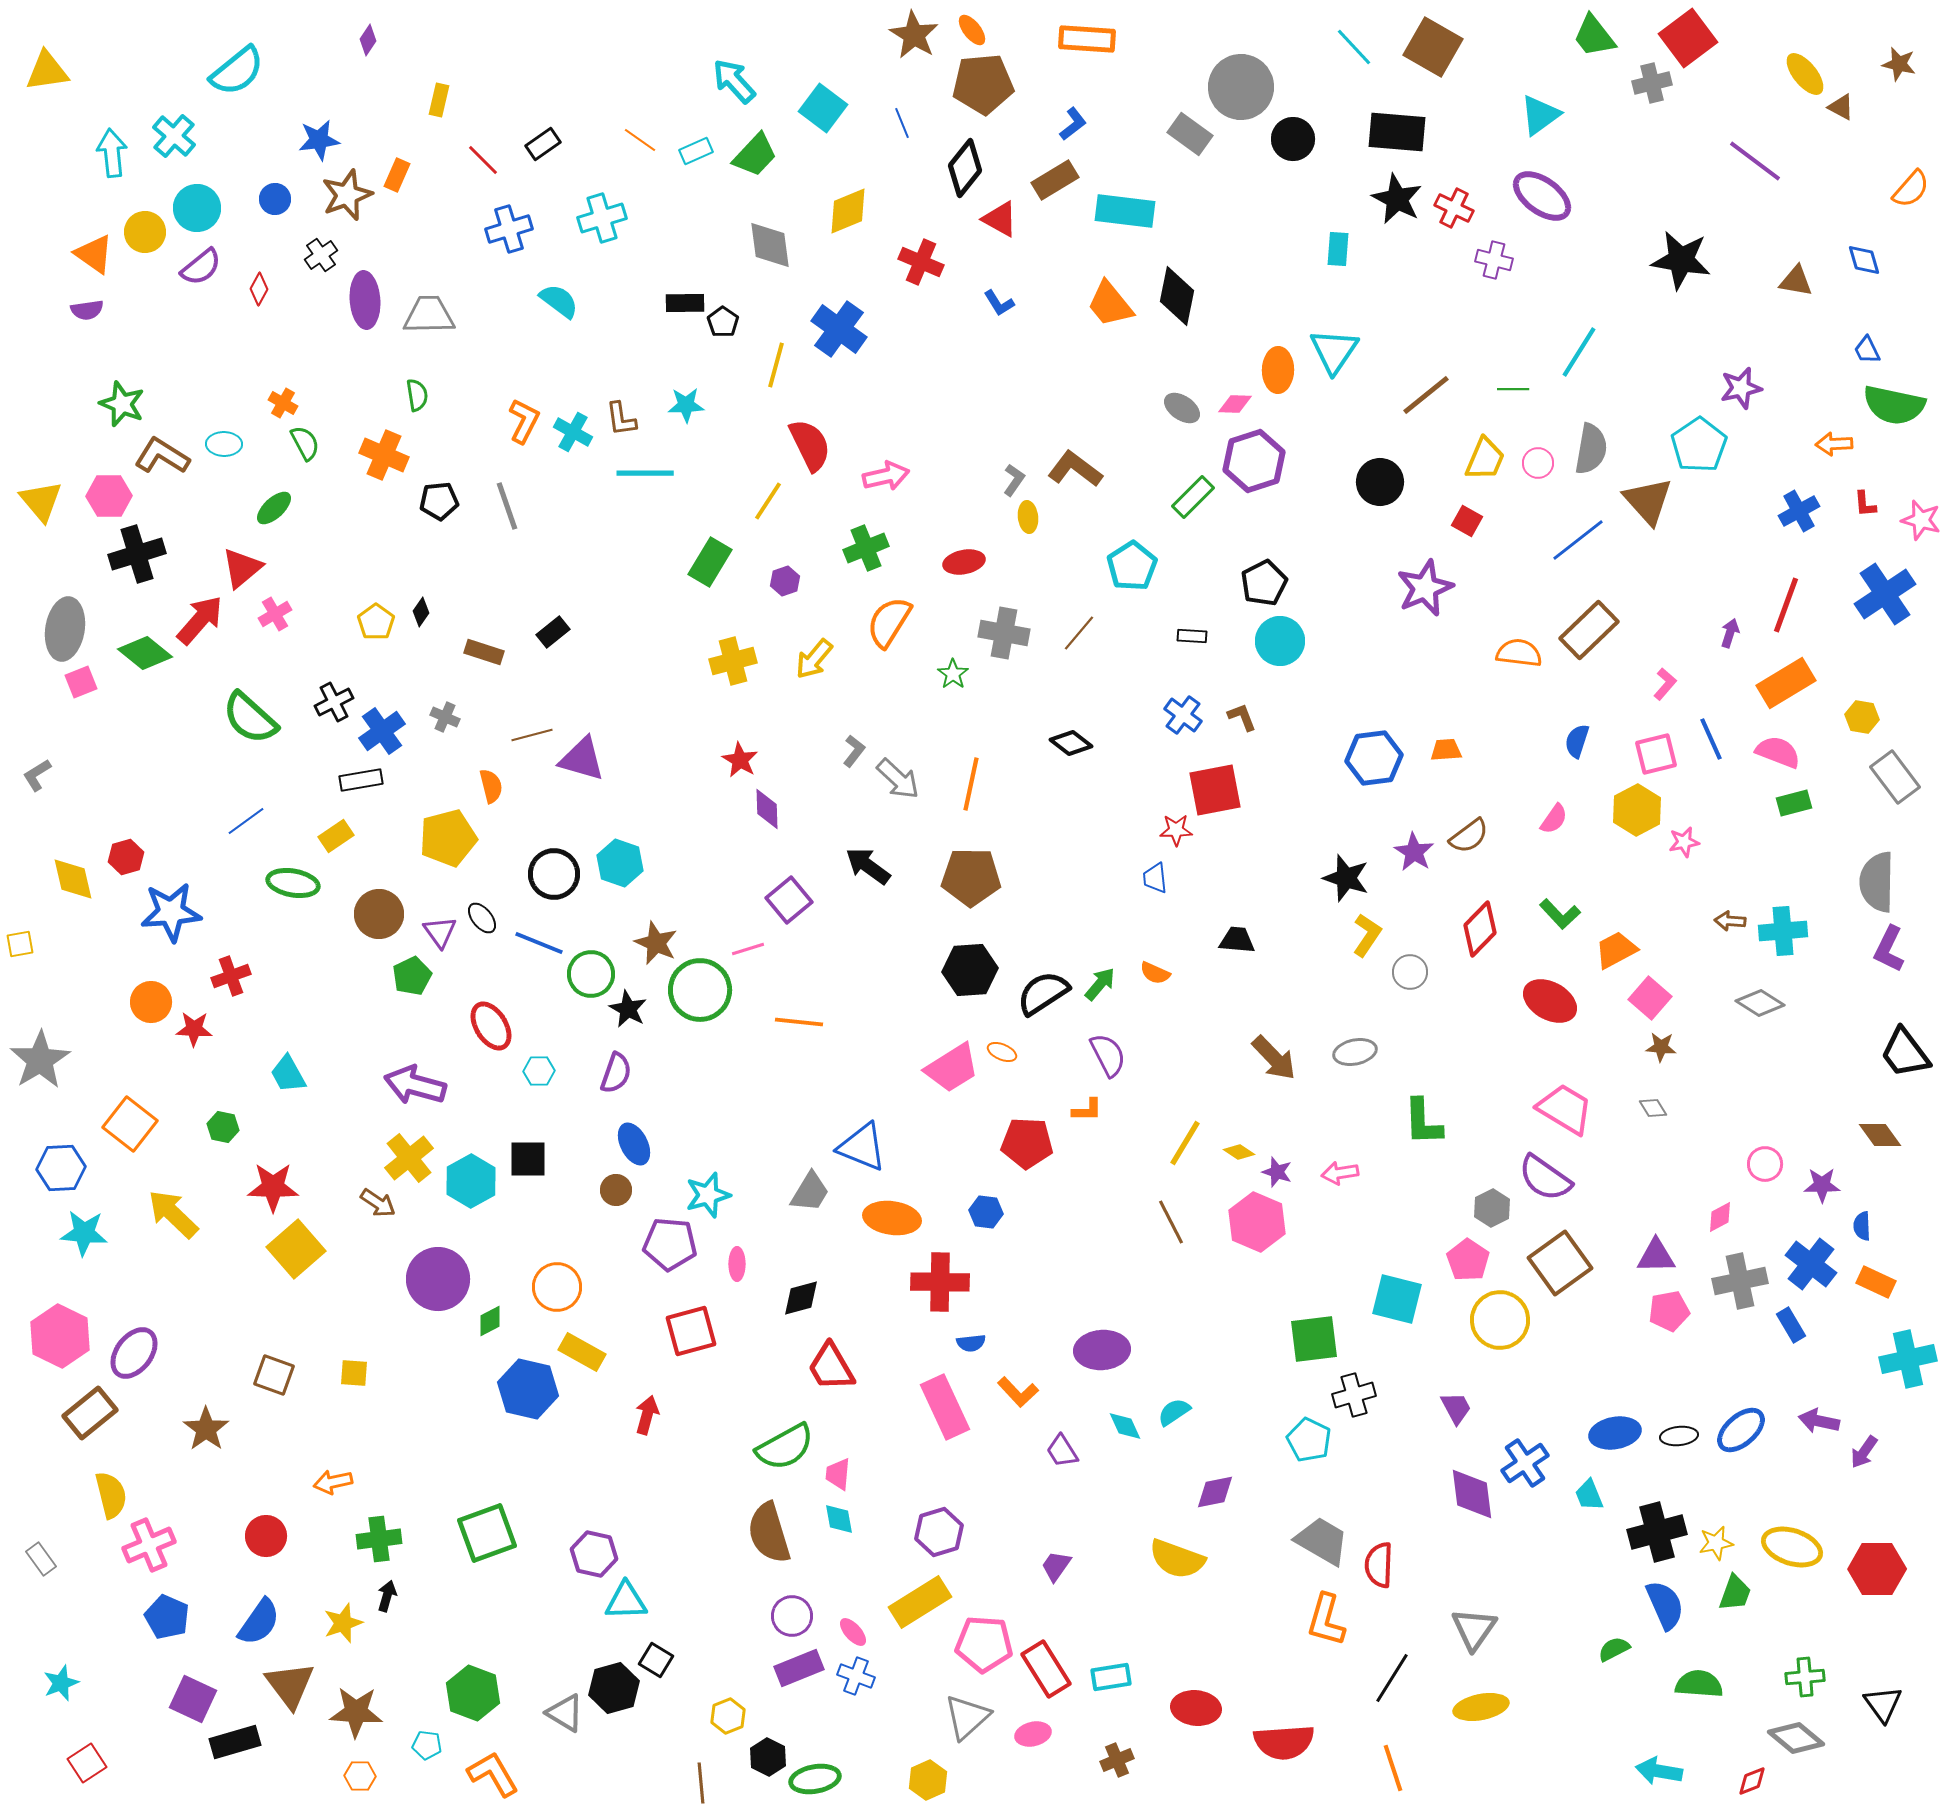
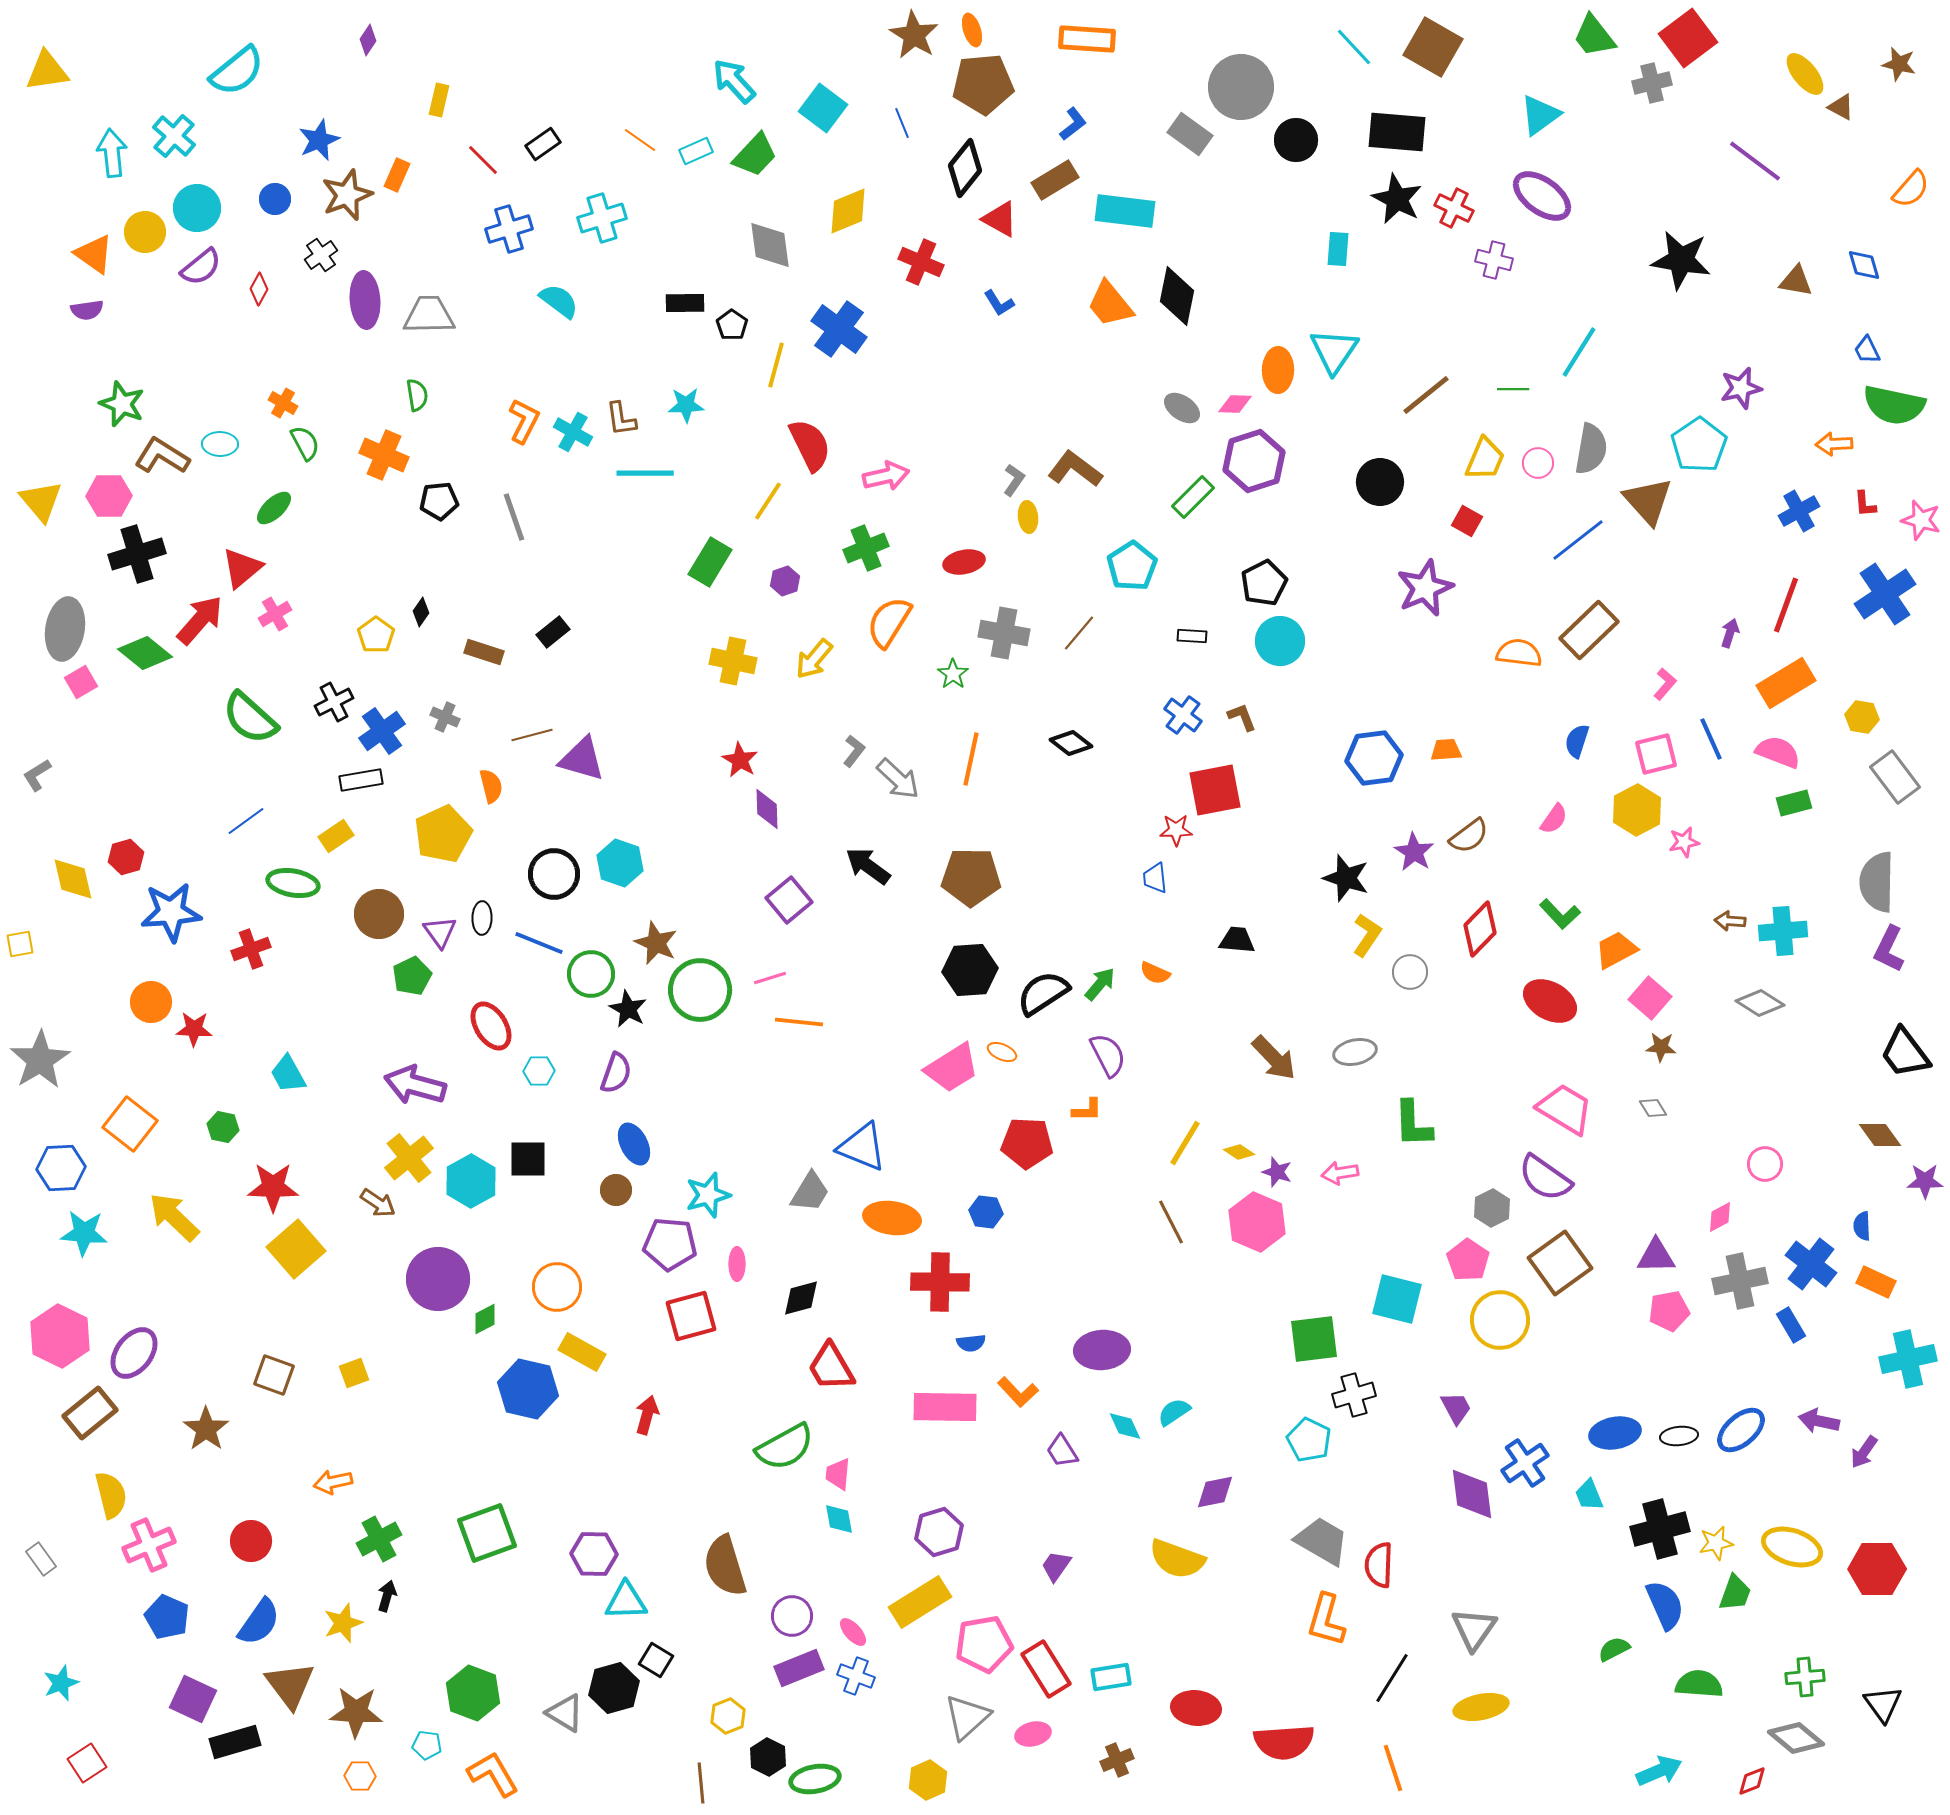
orange ellipse at (972, 30): rotated 20 degrees clockwise
black circle at (1293, 139): moved 3 px right, 1 px down
blue star at (319, 140): rotated 15 degrees counterclockwise
blue diamond at (1864, 260): moved 5 px down
black pentagon at (723, 322): moved 9 px right, 3 px down
cyan ellipse at (224, 444): moved 4 px left
gray line at (507, 506): moved 7 px right, 11 px down
yellow pentagon at (376, 622): moved 13 px down
yellow cross at (733, 661): rotated 27 degrees clockwise
pink square at (81, 682): rotated 8 degrees counterclockwise
orange line at (971, 784): moved 25 px up
yellow pentagon at (448, 838): moved 5 px left, 4 px up; rotated 10 degrees counterclockwise
black ellipse at (482, 918): rotated 40 degrees clockwise
pink line at (748, 949): moved 22 px right, 29 px down
red cross at (231, 976): moved 20 px right, 27 px up
green L-shape at (1423, 1122): moved 10 px left, 2 px down
purple star at (1822, 1185): moved 103 px right, 4 px up
yellow arrow at (173, 1214): moved 1 px right, 3 px down
green diamond at (490, 1321): moved 5 px left, 2 px up
red square at (691, 1331): moved 15 px up
yellow square at (354, 1373): rotated 24 degrees counterclockwise
pink rectangle at (945, 1407): rotated 64 degrees counterclockwise
black cross at (1657, 1532): moved 3 px right, 3 px up
brown semicircle at (769, 1533): moved 44 px left, 33 px down
red circle at (266, 1536): moved 15 px left, 5 px down
green cross at (379, 1539): rotated 21 degrees counterclockwise
purple hexagon at (594, 1554): rotated 12 degrees counterclockwise
pink pentagon at (984, 1644): rotated 14 degrees counterclockwise
cyan arrow at (1659, 1771): rotated 147 degrees clockwise
